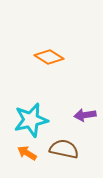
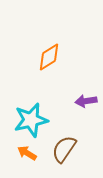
orange diamond: rotated 64 degrees counterclockwise
purple arrow: moved 1 px right, 14 px up
brown semicircle: rotated 68 degrees counterclockwise
